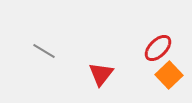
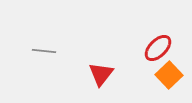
gray line: rotated 25 degrees counterclockwise
